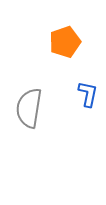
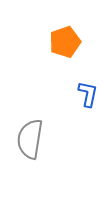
gray semicircle: moved 1 px right, 31 px down
